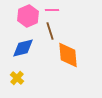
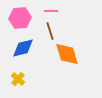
pink line: moved 1 px left, 1 px down
pink hexagon: moved 8 px left, 2 px down; rotated 20 degrees clockwise
orange diamond: moved 1 px left, 1 px up; rotated 12 degrees counterclockwise
yellow cross: moved 1 px right, 1 px down
